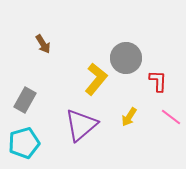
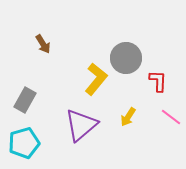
yellow arrow: moved 1 px left
